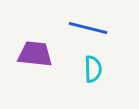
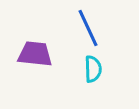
blue line: rotated 51 degrees clockwise
